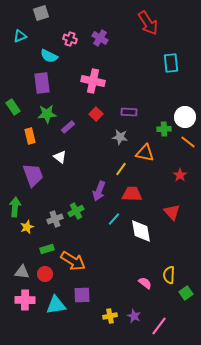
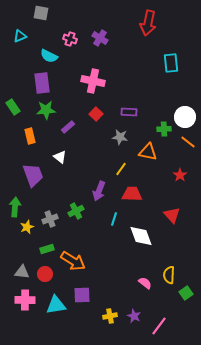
gray square at (41, 13): rotated 28 degrees clockwise
red arrow at (148, 23): rotated 45 degrees clockwise
green star at (47, 114): moved 1 px left, 4 px up
orange triangle at (145, 153): moved 3 px right, 1 px up
red triangle at (172, 212): moved 3 px down
gray cross at (55, 219): moved 5 px left
cyan line at (114, 219): rotated 24 degrees counterclockwise
white diamond at (141, 231): moved 5 px down; rotated 10 degrees counterclockwise
